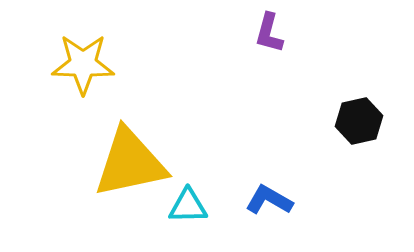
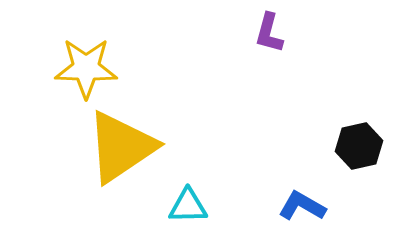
yellow star: moved 3 px right, 4 px down
black hexagon: moved 25 px down
yellow triangle: moved 9 px left, 16 px up; rotated 22 degrees counterclockwise
blue L-shape: moved 33 px right, 6 px down
